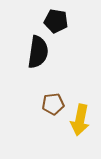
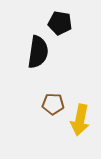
black pentagon: moved 4 px right, 2 px down
brown pentagon: rotated 10 degrees clockwise
